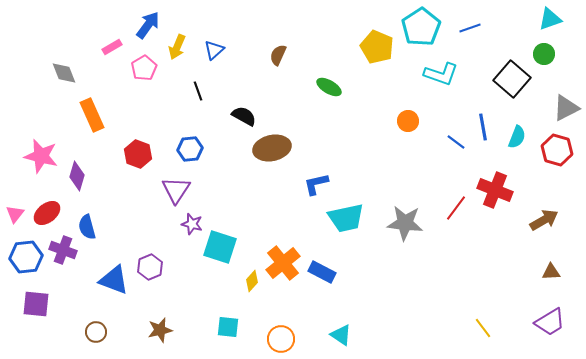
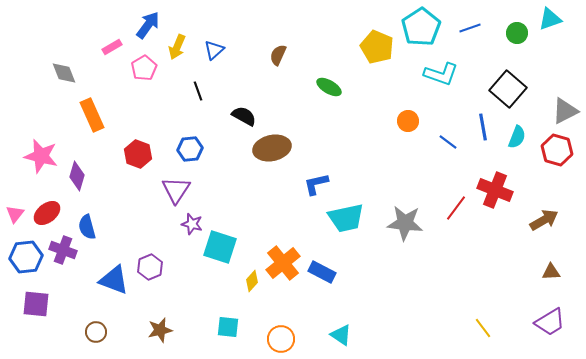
green circle at (544, 54): moved 27 px left, 21 px up
black square at (512, 79): moved 4 px left, 10 px down
gray triangle at (566, 108): moved 1 px left, 3 px down
blue line at (456, 142): moved 8 px left
